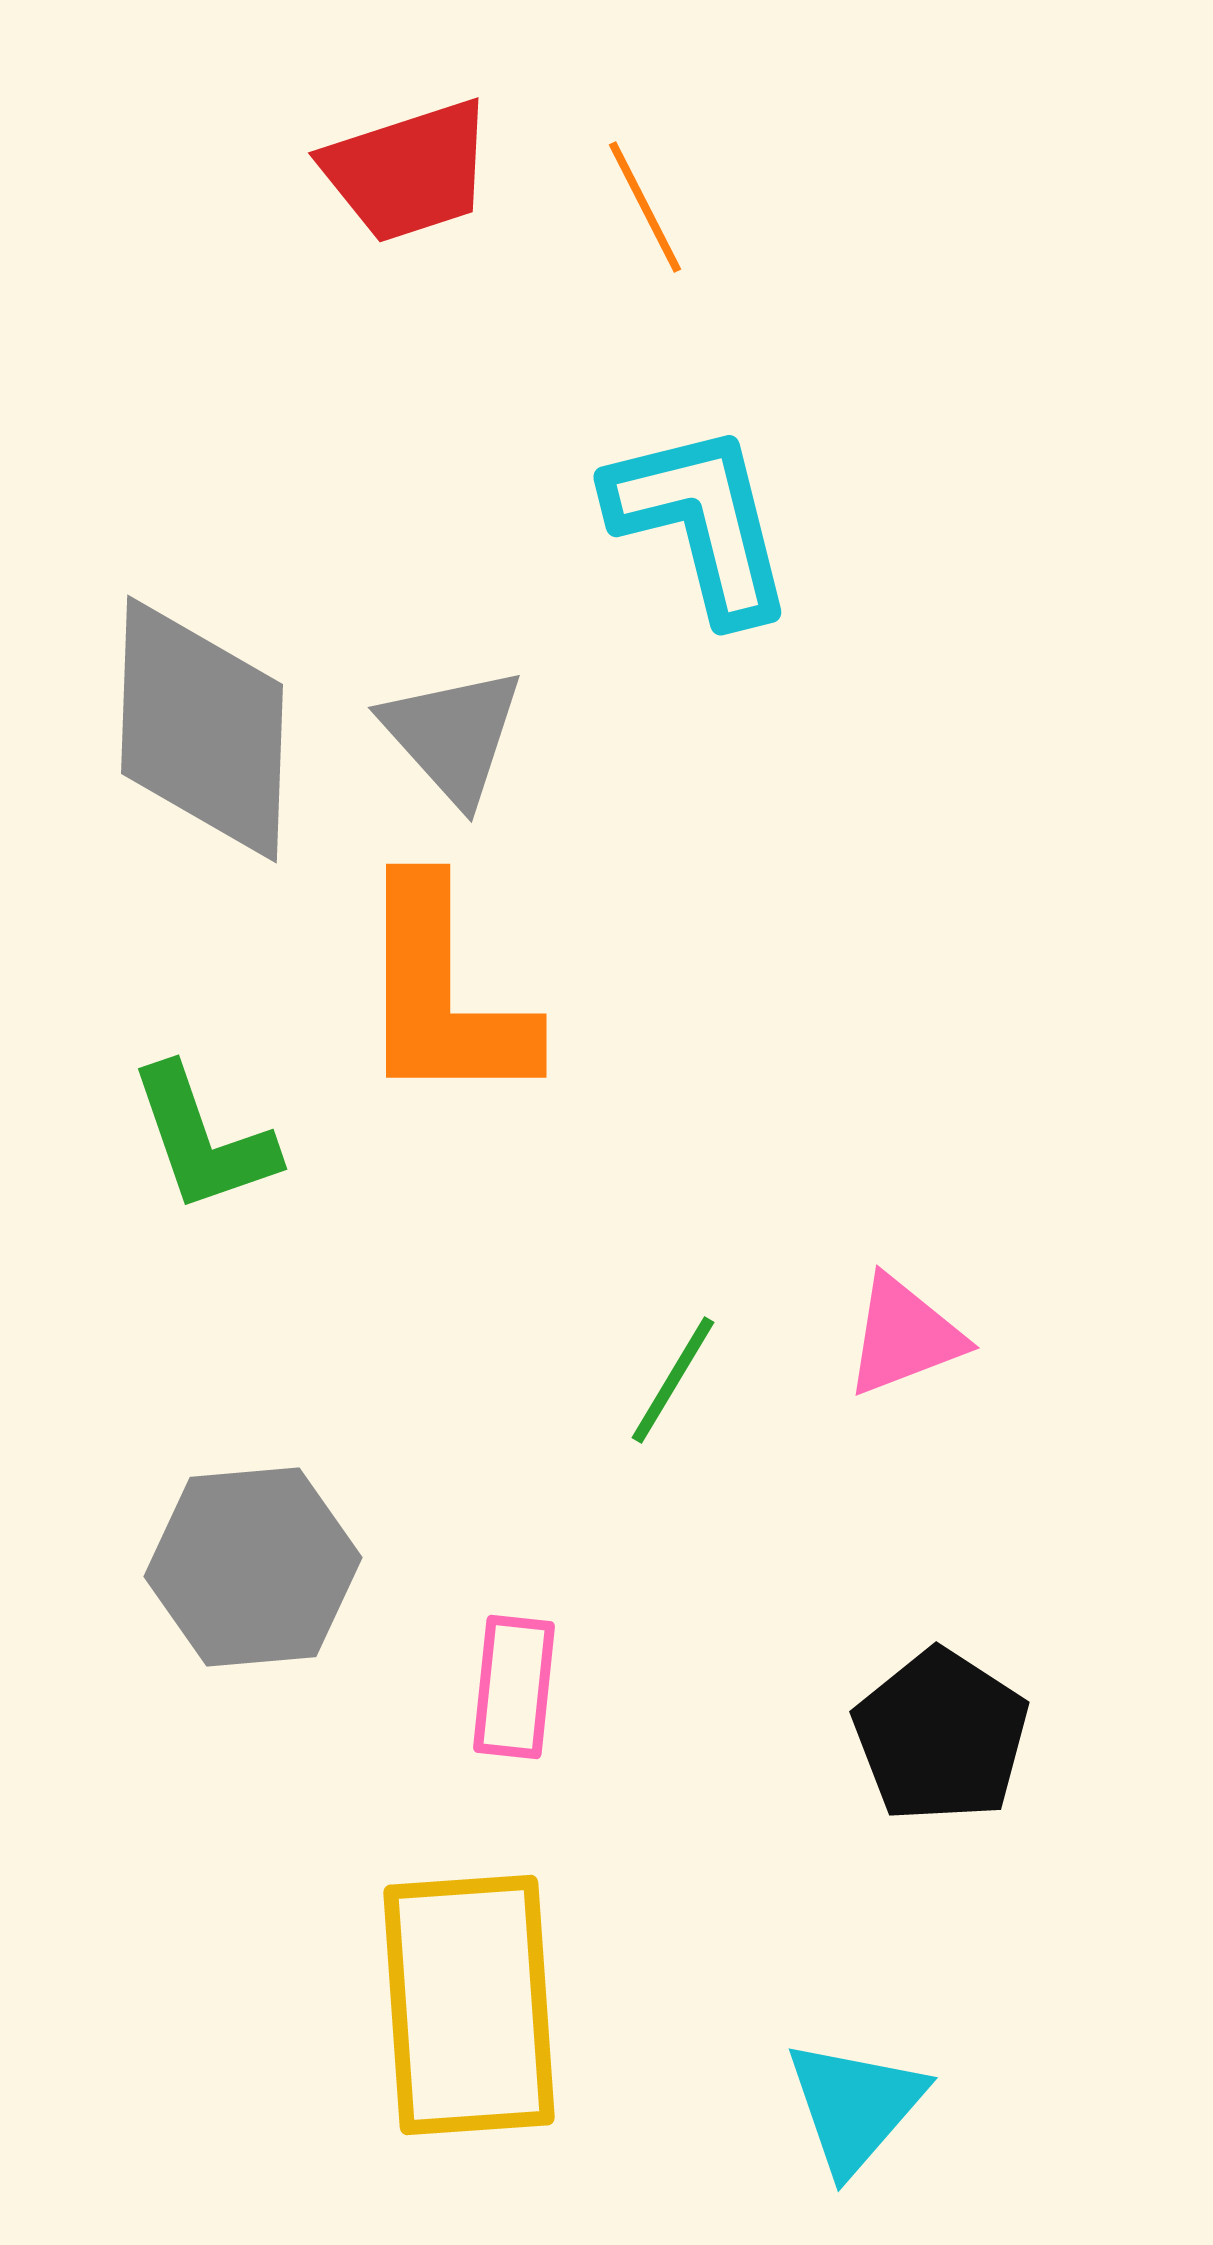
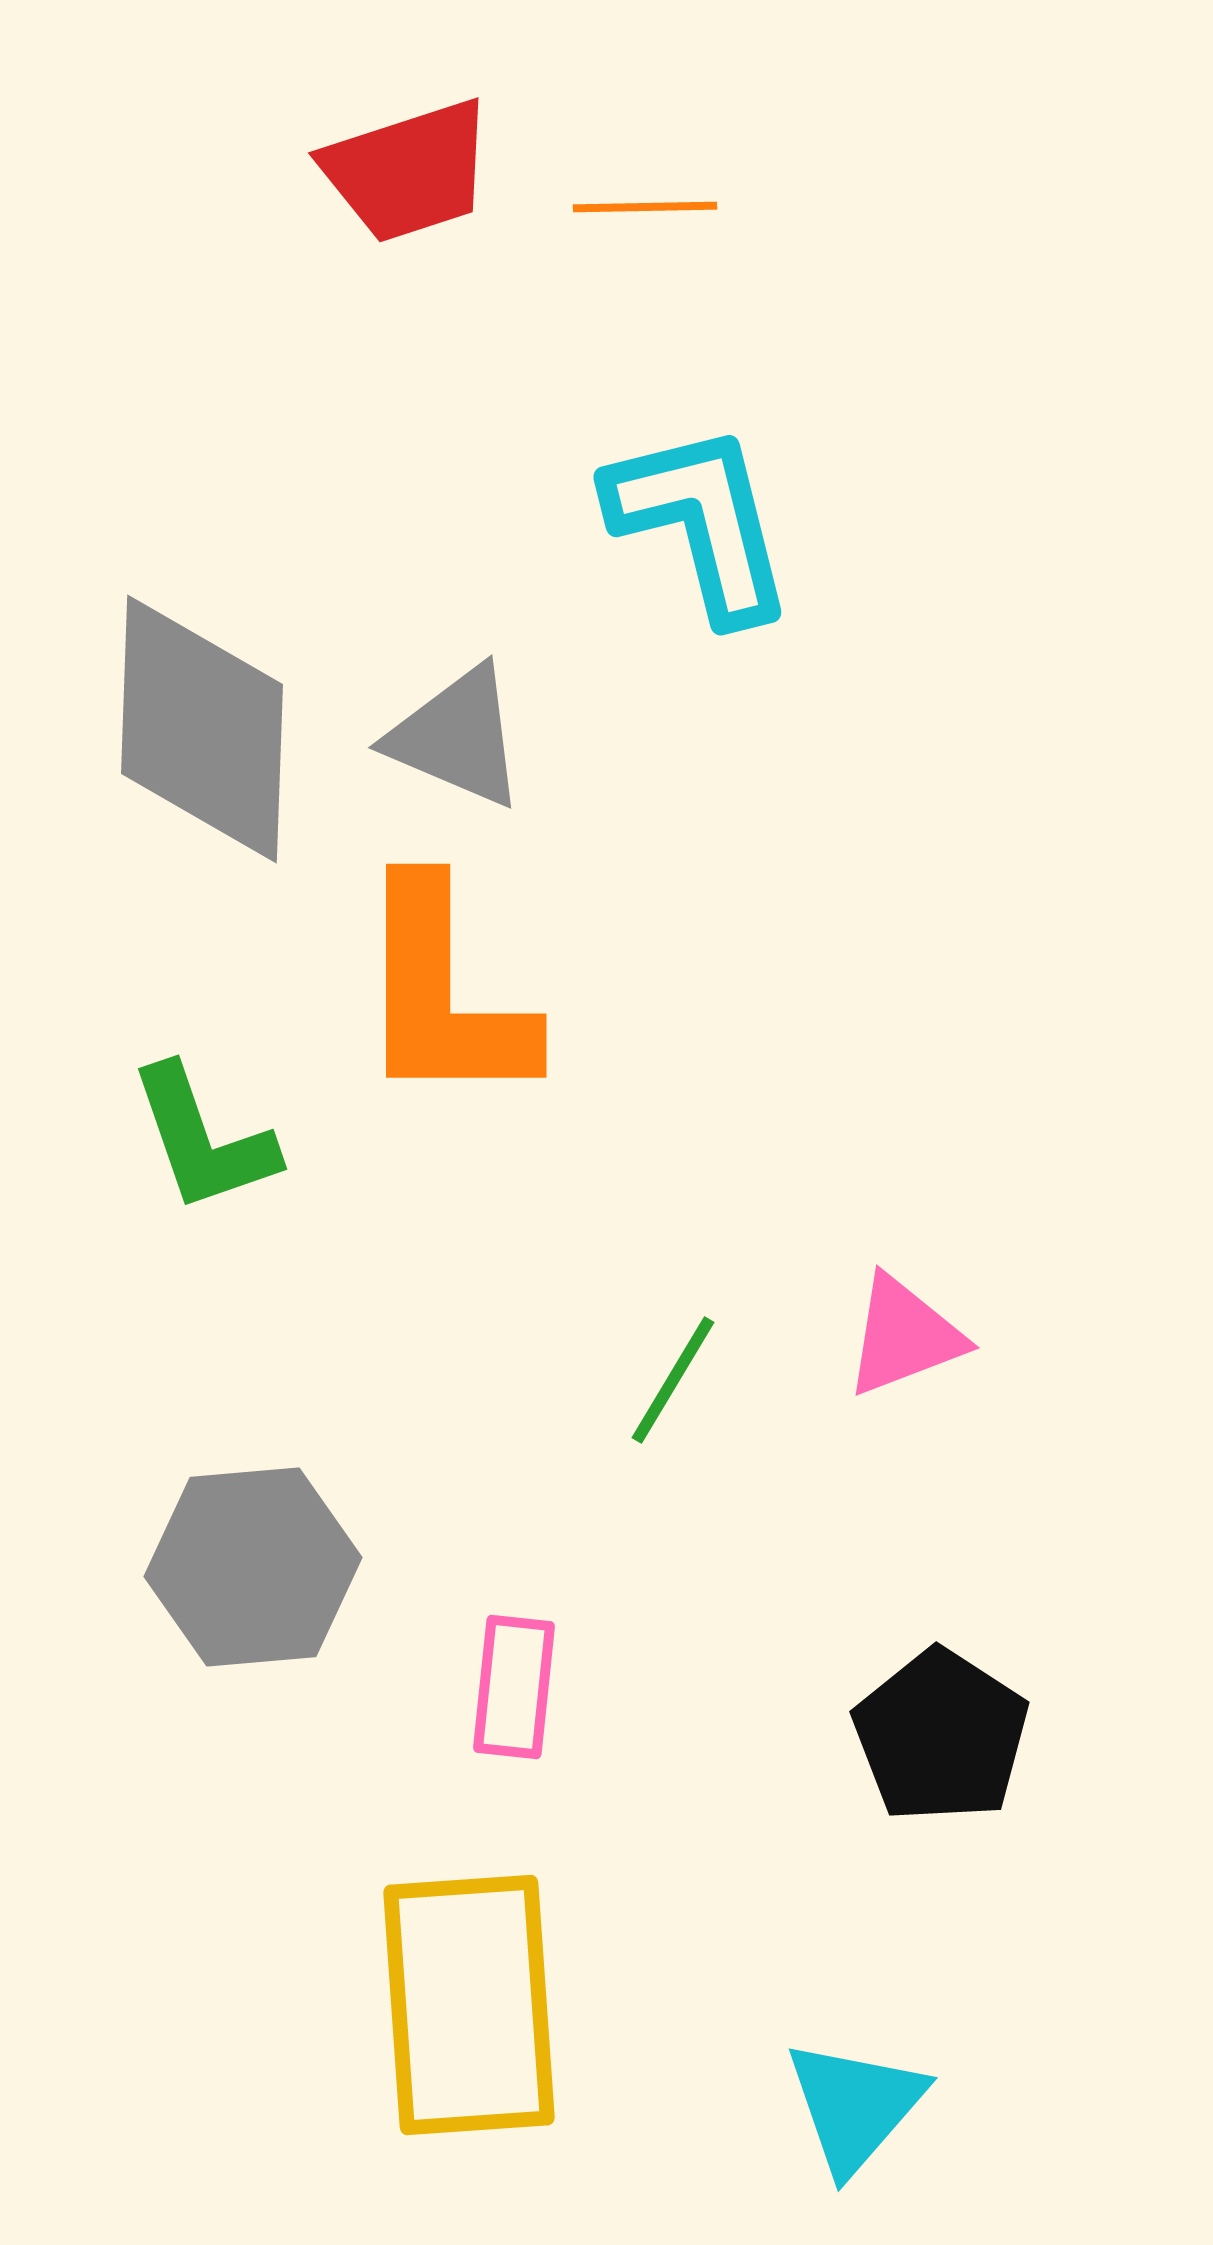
orange line: rotated 64 degrees counterclockwise
gray triangle: moved 4 px right, 2 px down; rotated 25 degrees counterclockwise
